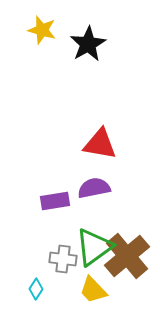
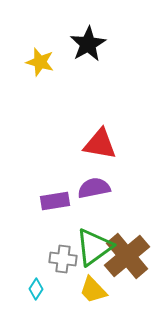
yellow star: moved 2 px left, 32 px down
